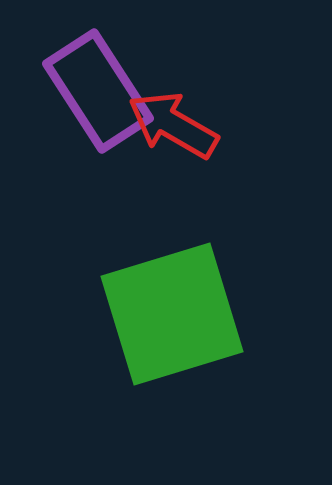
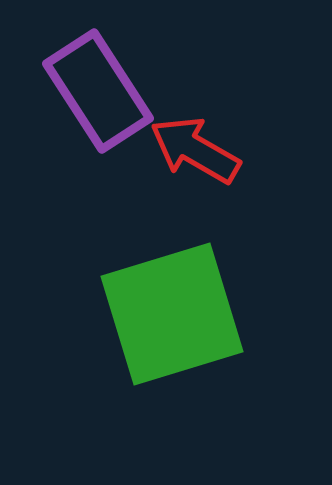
red arrow: moved 22 px right, 25 px down
